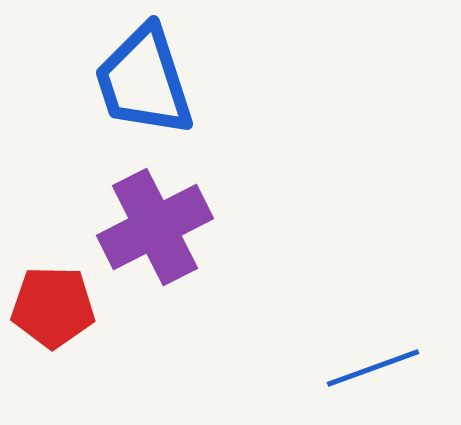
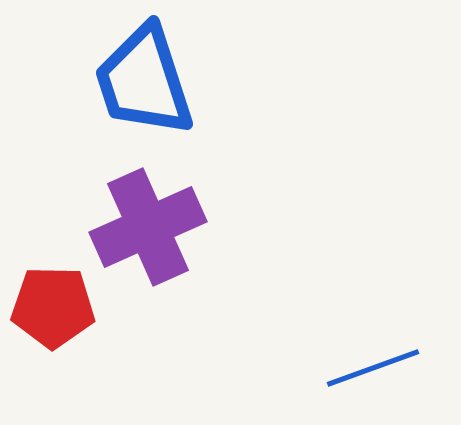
purple cross: moved 7 px left; rotated 3 degrees clockwise
